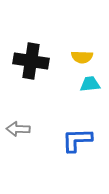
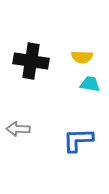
cyan trapezoid: rotated 15 degrees clockwise
blue L-shape: moved 1 px right
